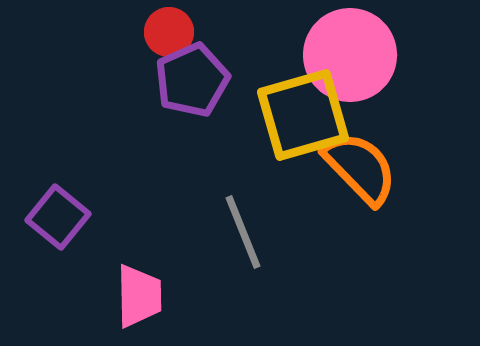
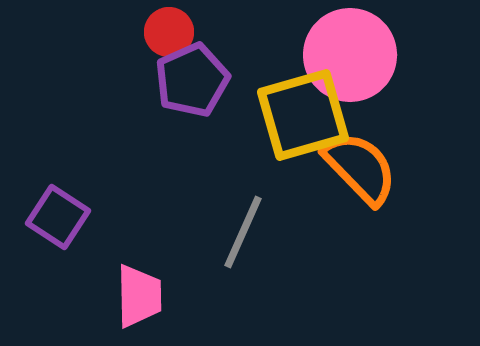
purple square: rotated 6 degrees counterclockwise
gray line: rotated 46 degrees clockwise
